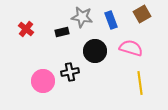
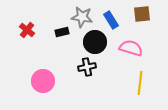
brown square: rotated 24 degrees clockwise
blue rectangle: rotated 12 degrees counterclockwise
red cross: moved 1 px right, 1 px down
black circle: moved 9 px up
black cross: moved 17 px right, 5 px up
yellow line: rotated 15 degrees clockwise
